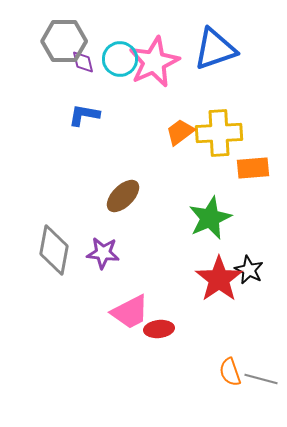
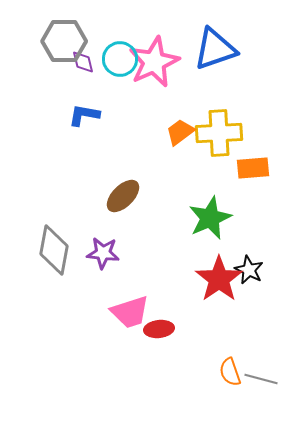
pink trapezoid: rotated 9 degrees clockwise
